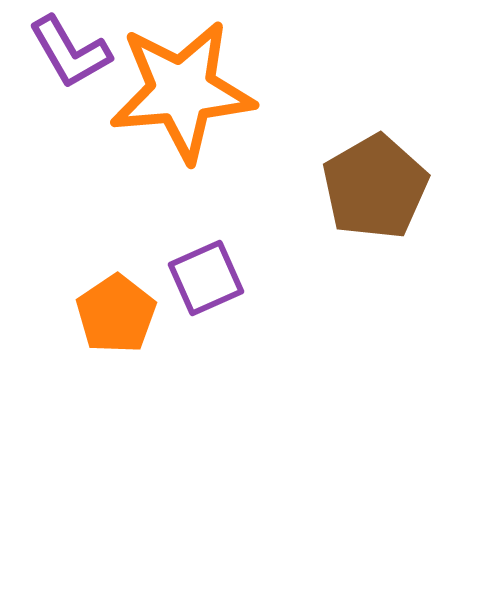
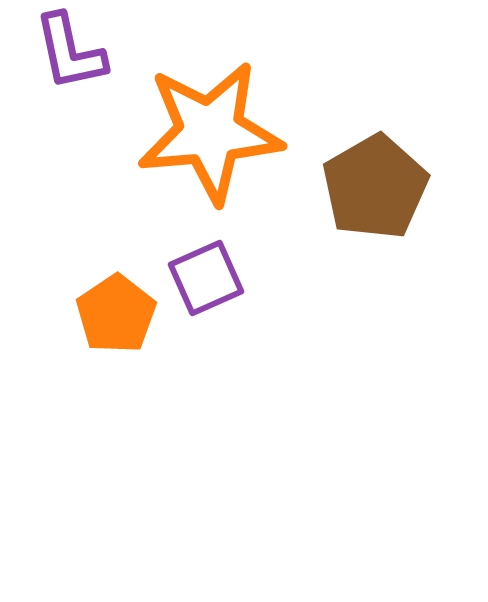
purple L-shape: rotated 18 degrees clockwise
orange star: moved 28 px right, 41 px down
